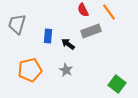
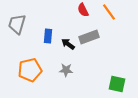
gray rectangle: moved 2 px left, 6 px down
gray star: rotated 24 degrees counterclockwise
green square: rotated 24 degrees counterclockwise
